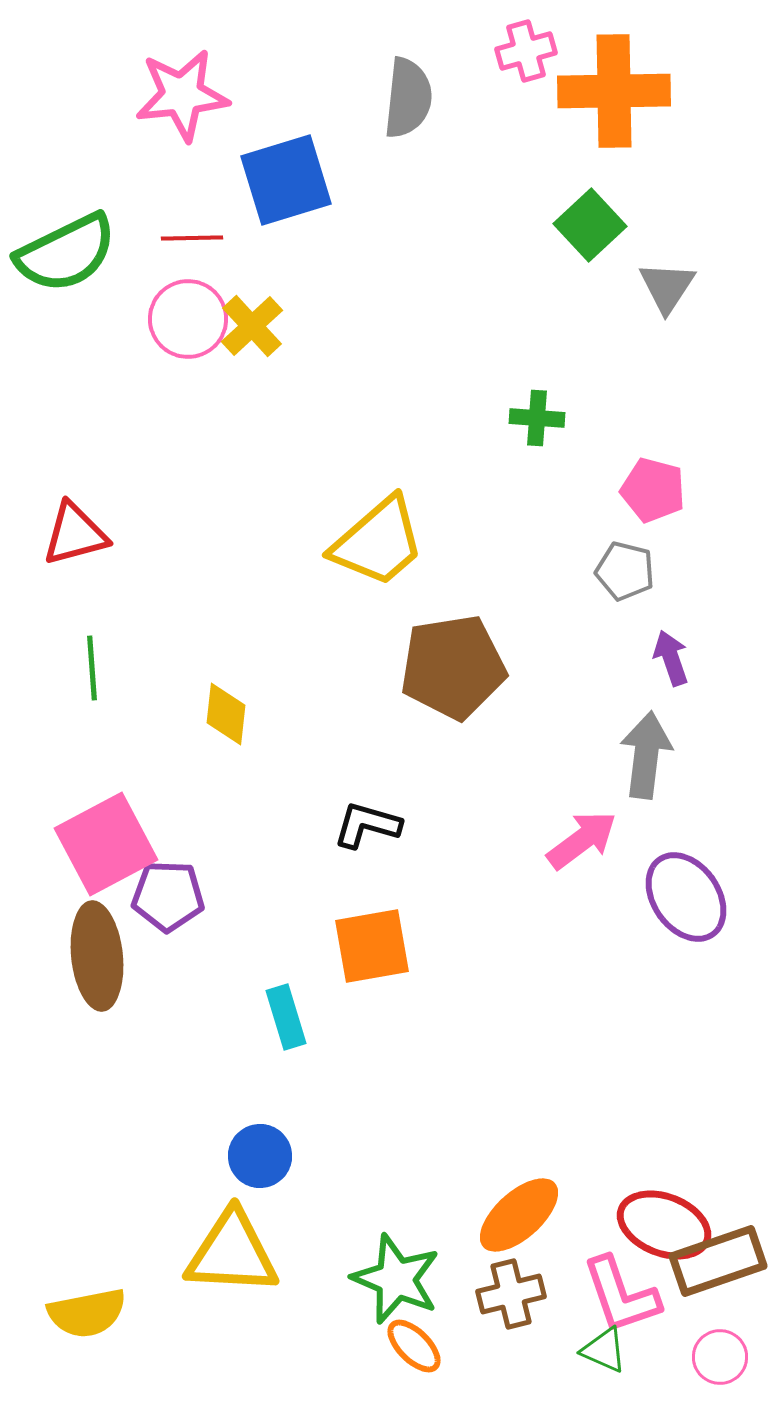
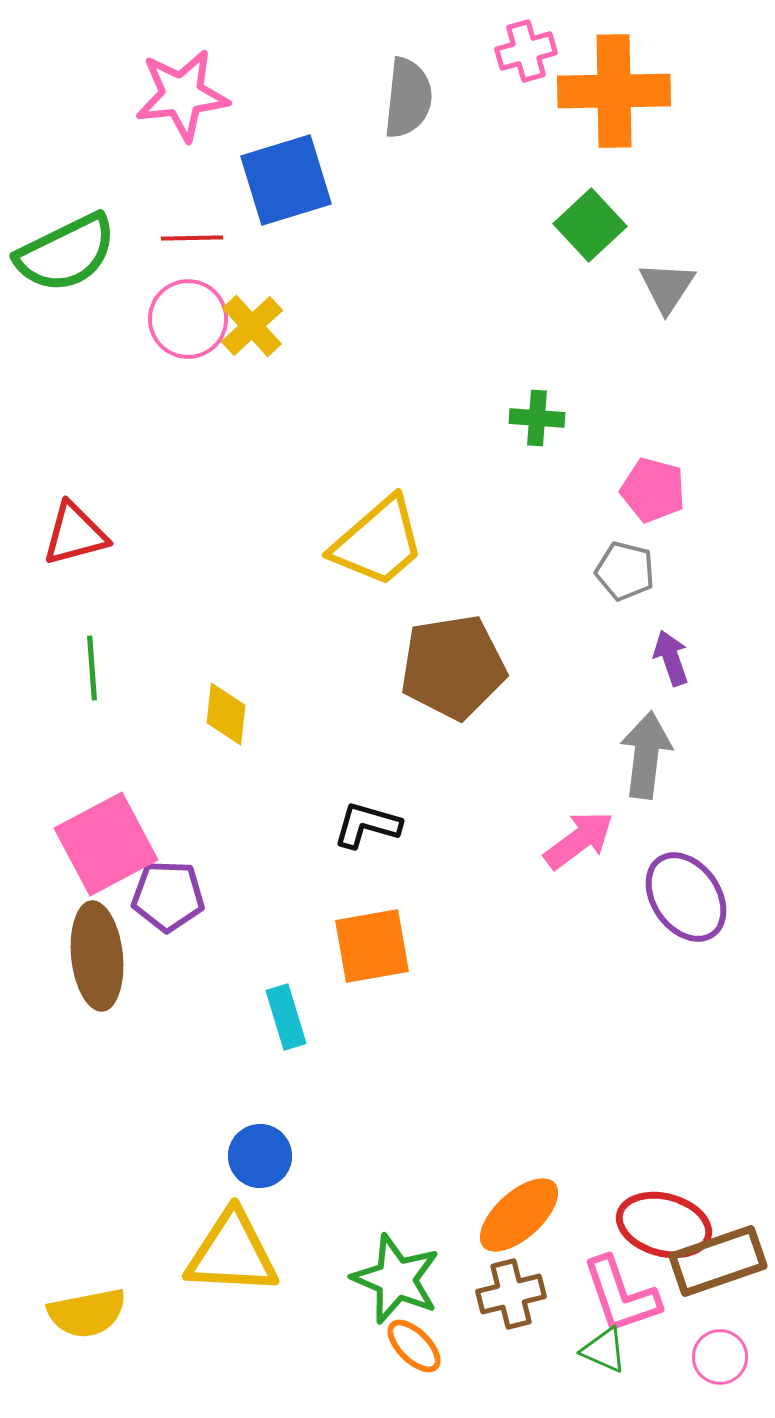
pink arrow at (582, 840): moved 3 px left
red ellipse at (664, 1225): rotated 6 degrees counterclockwise
